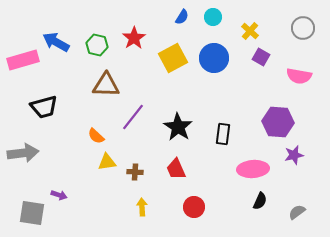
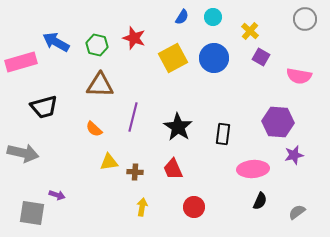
gray circle: moved 2 px right, 9 px up
red star: rotated 20 degrees counterclockwise
pink rectangle: moved 2 px left, 2 px down
brown triangle: moved 6 px left
purple line: rotated 24 degrees counterclockwise
orange semicircle: moved 2 px left, 7 px up
gray arrow: rotated 20 degrees clockwise
yellow triangle: moved 2 px right
red trapezoid: moved 3 px left
purple arrow: moved 2 px left
yellow arrow: rotated 12 degrees clockwise
